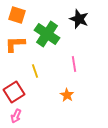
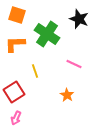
pink line: rotated 56 degrees counterclockwise
pink arrow: moved 2 px down
